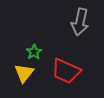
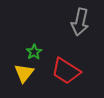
red trapezoid: rotated 8 degrees clockwise
